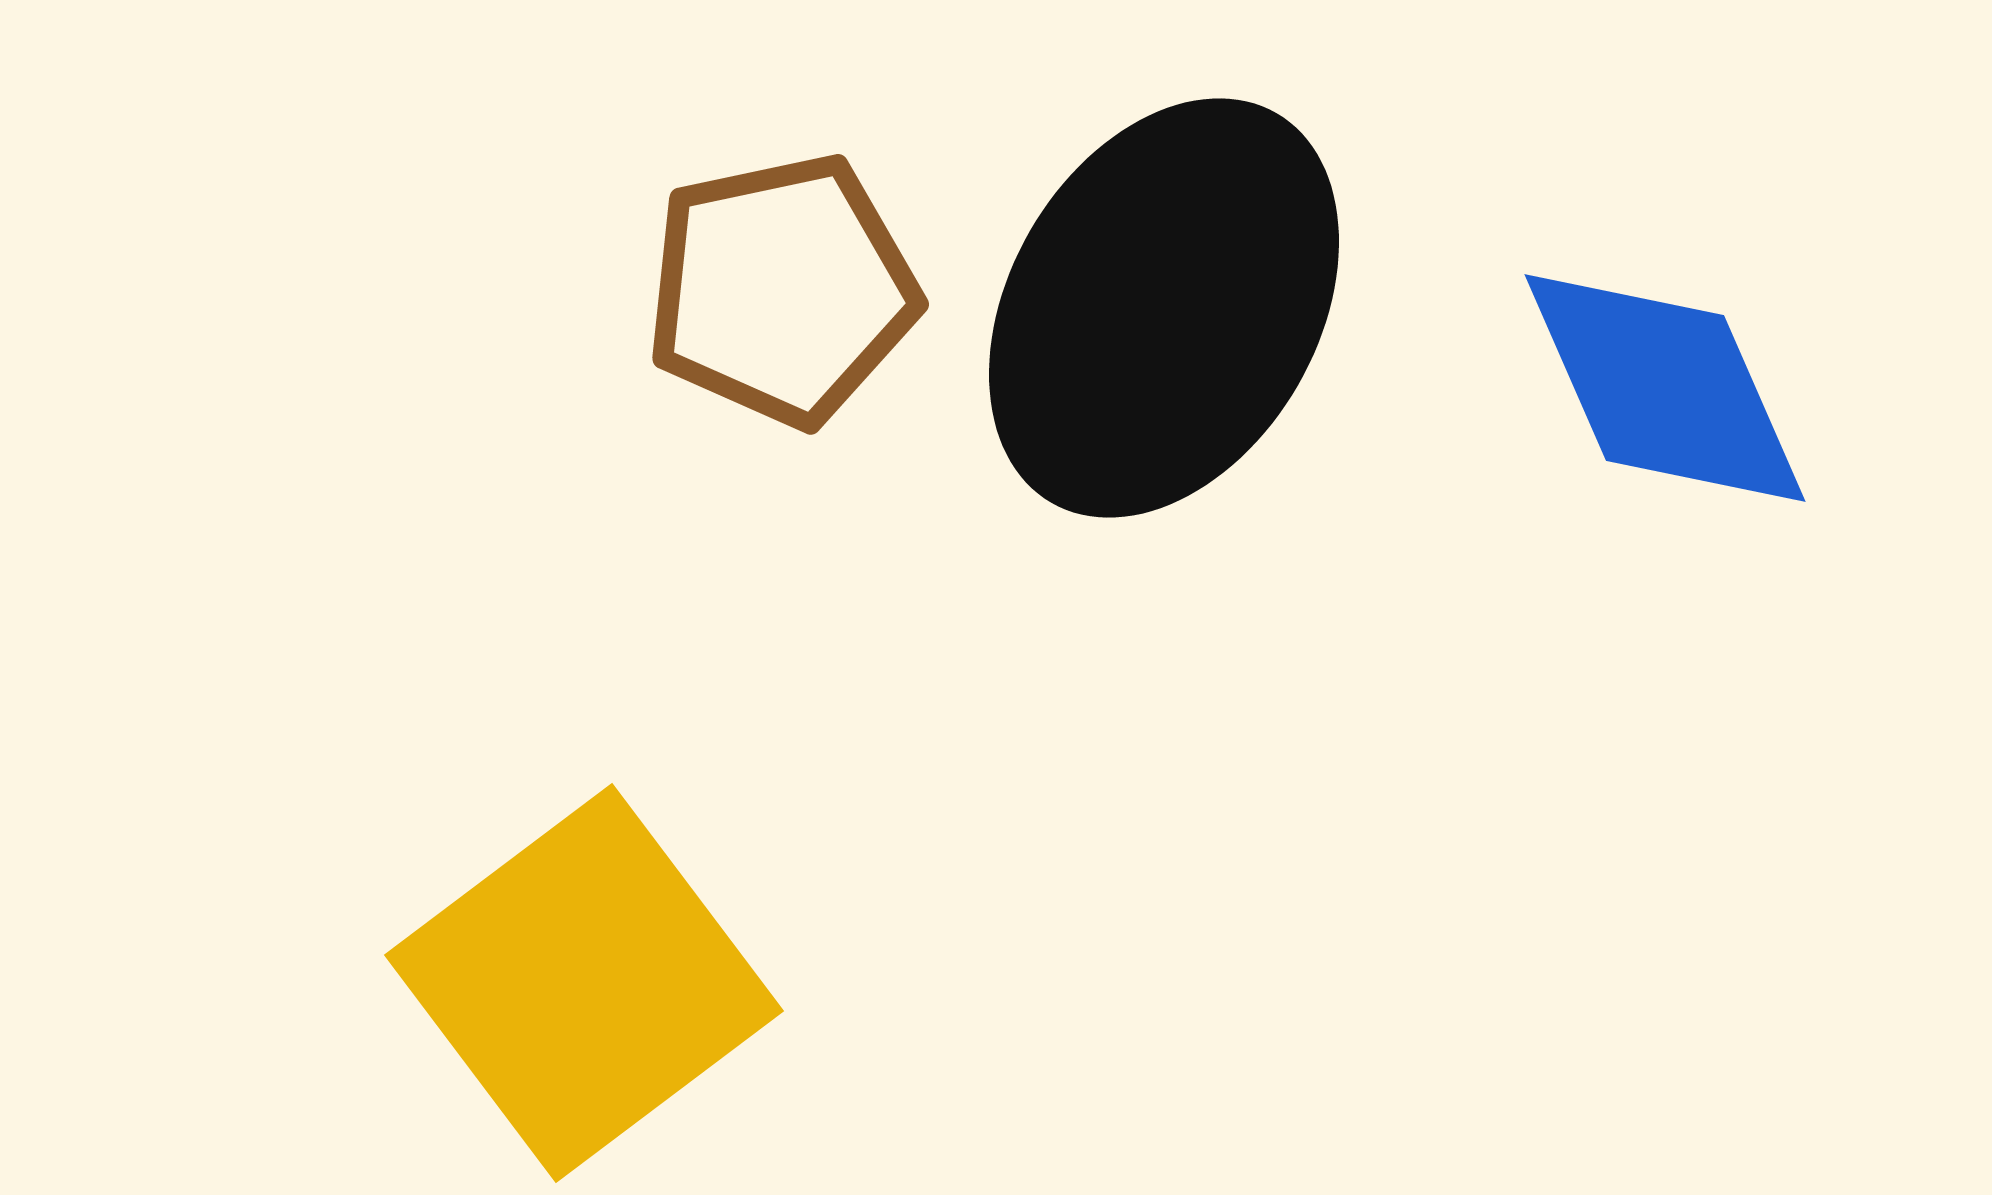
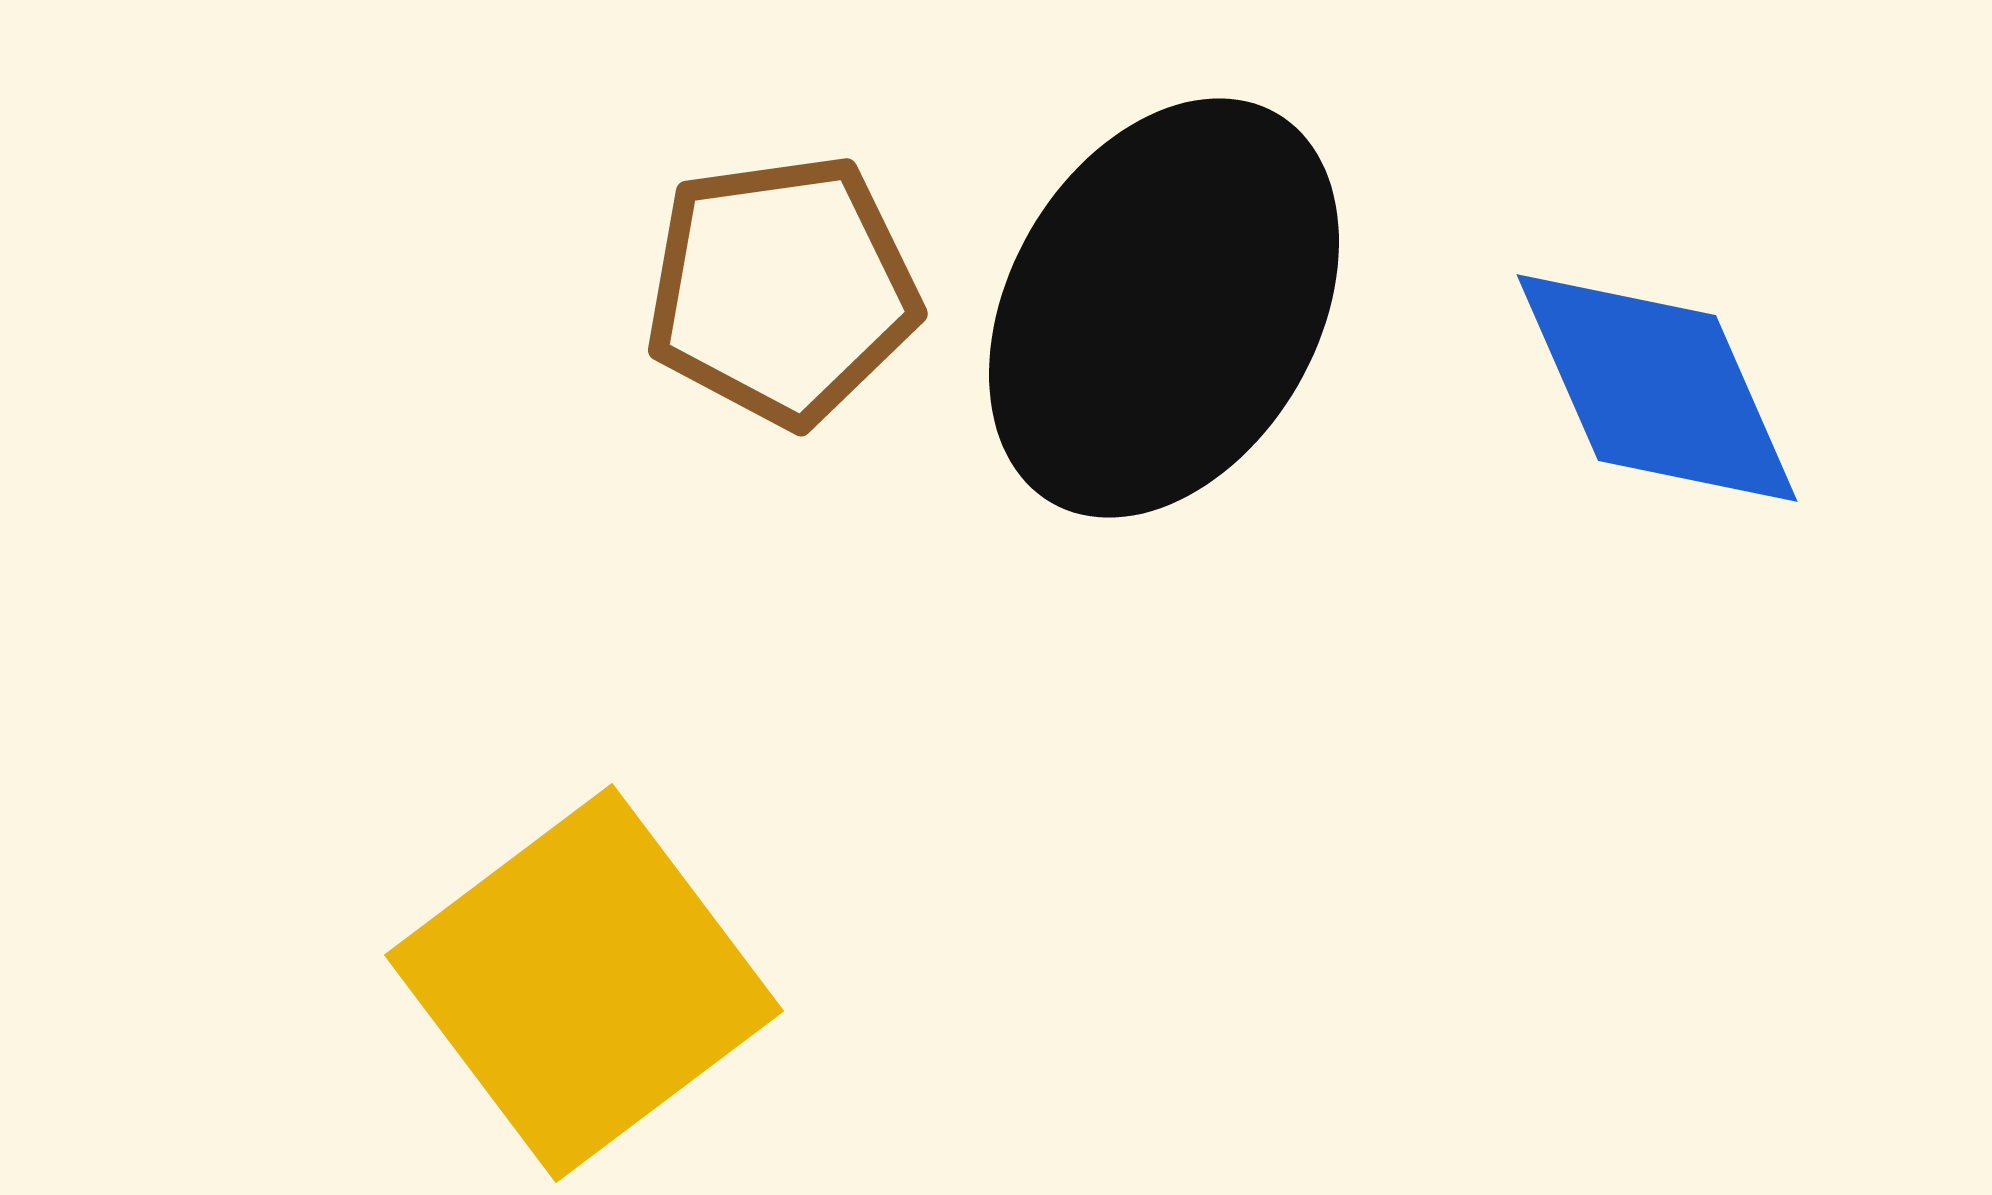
brown pentagon: rotated 4 degrees clockwise
blue diamond: moved 8 px left
